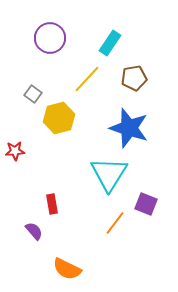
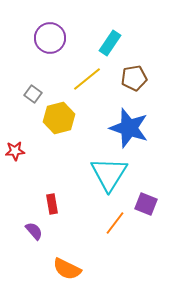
yellow line: rotated 8 degrees clockwise
